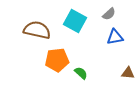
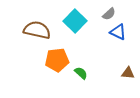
cyan square: rotated 15 degrees clockwise
blue triangle: moved 3 px right, 5 px up; rotated 36 degrees clockwise
